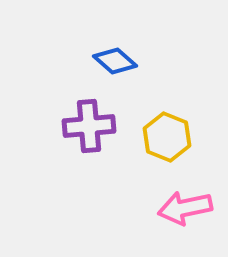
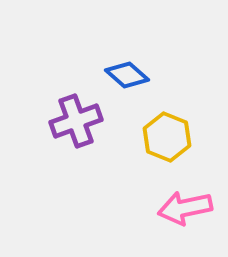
blue diamond: moved 12 px right, 14 px down
purple cross: moved 13 px left, 5 px up; rotated 15 degrees counterclockwise
